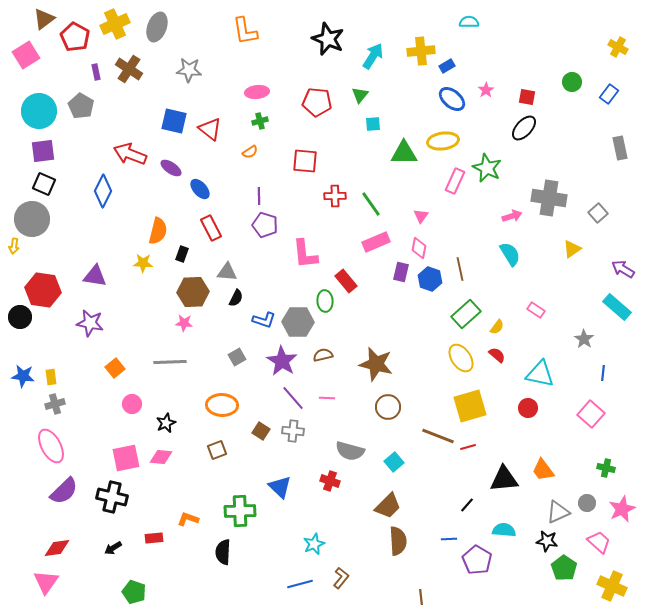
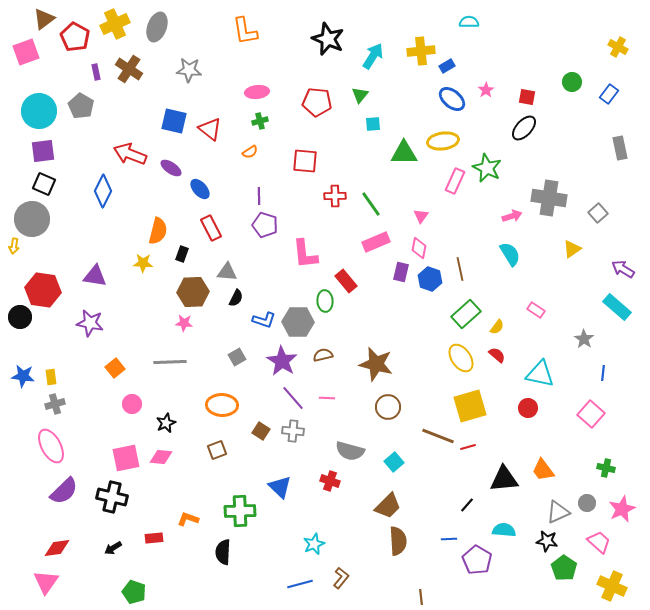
pink square at (26, 55): moved 3 px up; rotated 12 degrees clockwise
